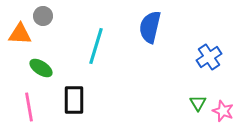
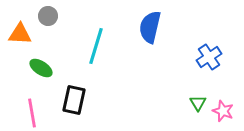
gray circle: moved 5 px right
black rectangle: rotated 12 degrees clockwise
pink line: moved 3 px right, 6 px down
